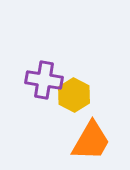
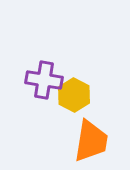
orange trapezoid: rotated 21 degrees counterclockwise
